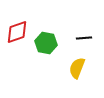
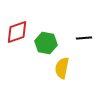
yellow semicircle: moved 15 px left; rotated 10 degrees counterclockwise
